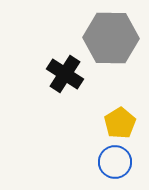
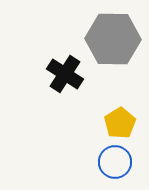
gray hexagon: moved 2 px right, 1 px down
